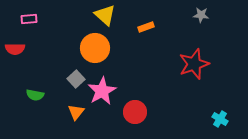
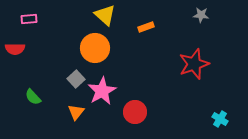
green semicircle: moved 2 px left, 2 px down; rotated 36 degrees clockwise
